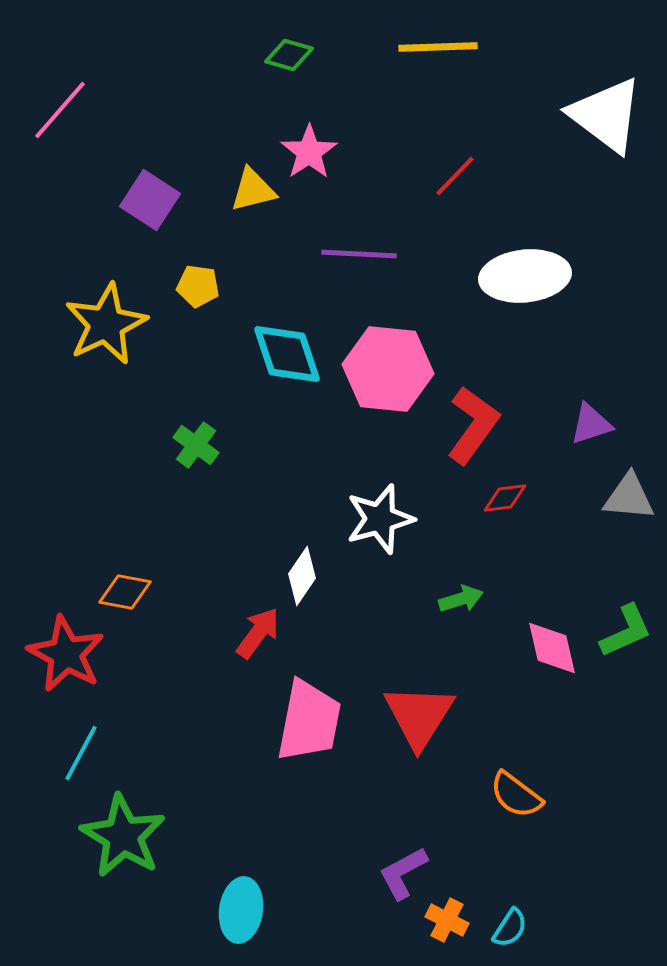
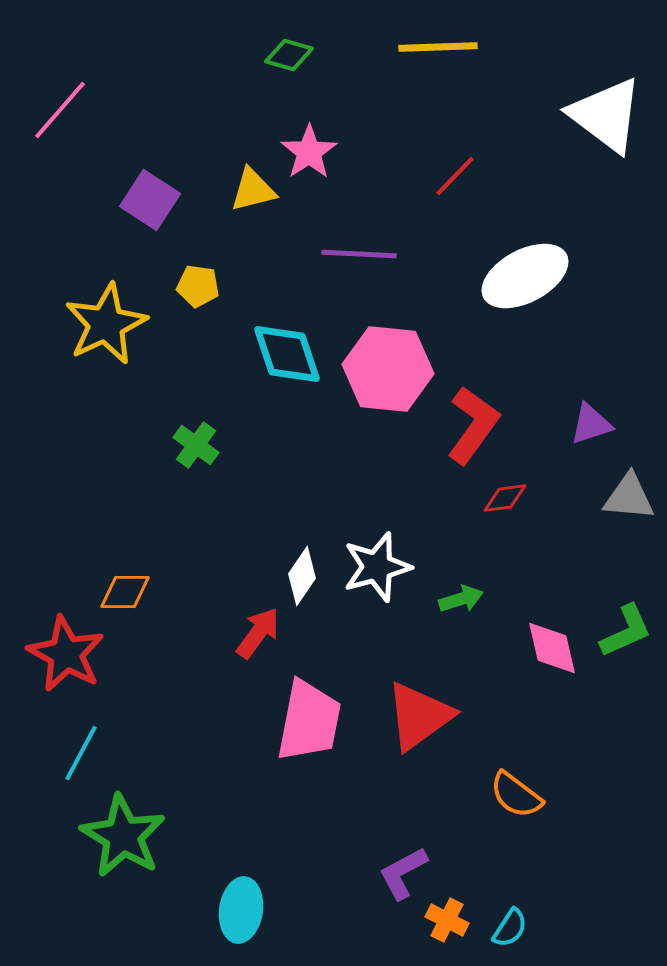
white ellipse: rotated 22 degrees counterclockwise
white star: moved 3 px left, 48 px down
orange diamond: rotated 10 degrees counterclockwise
red triangle: rotated 22 degrees clockwise
